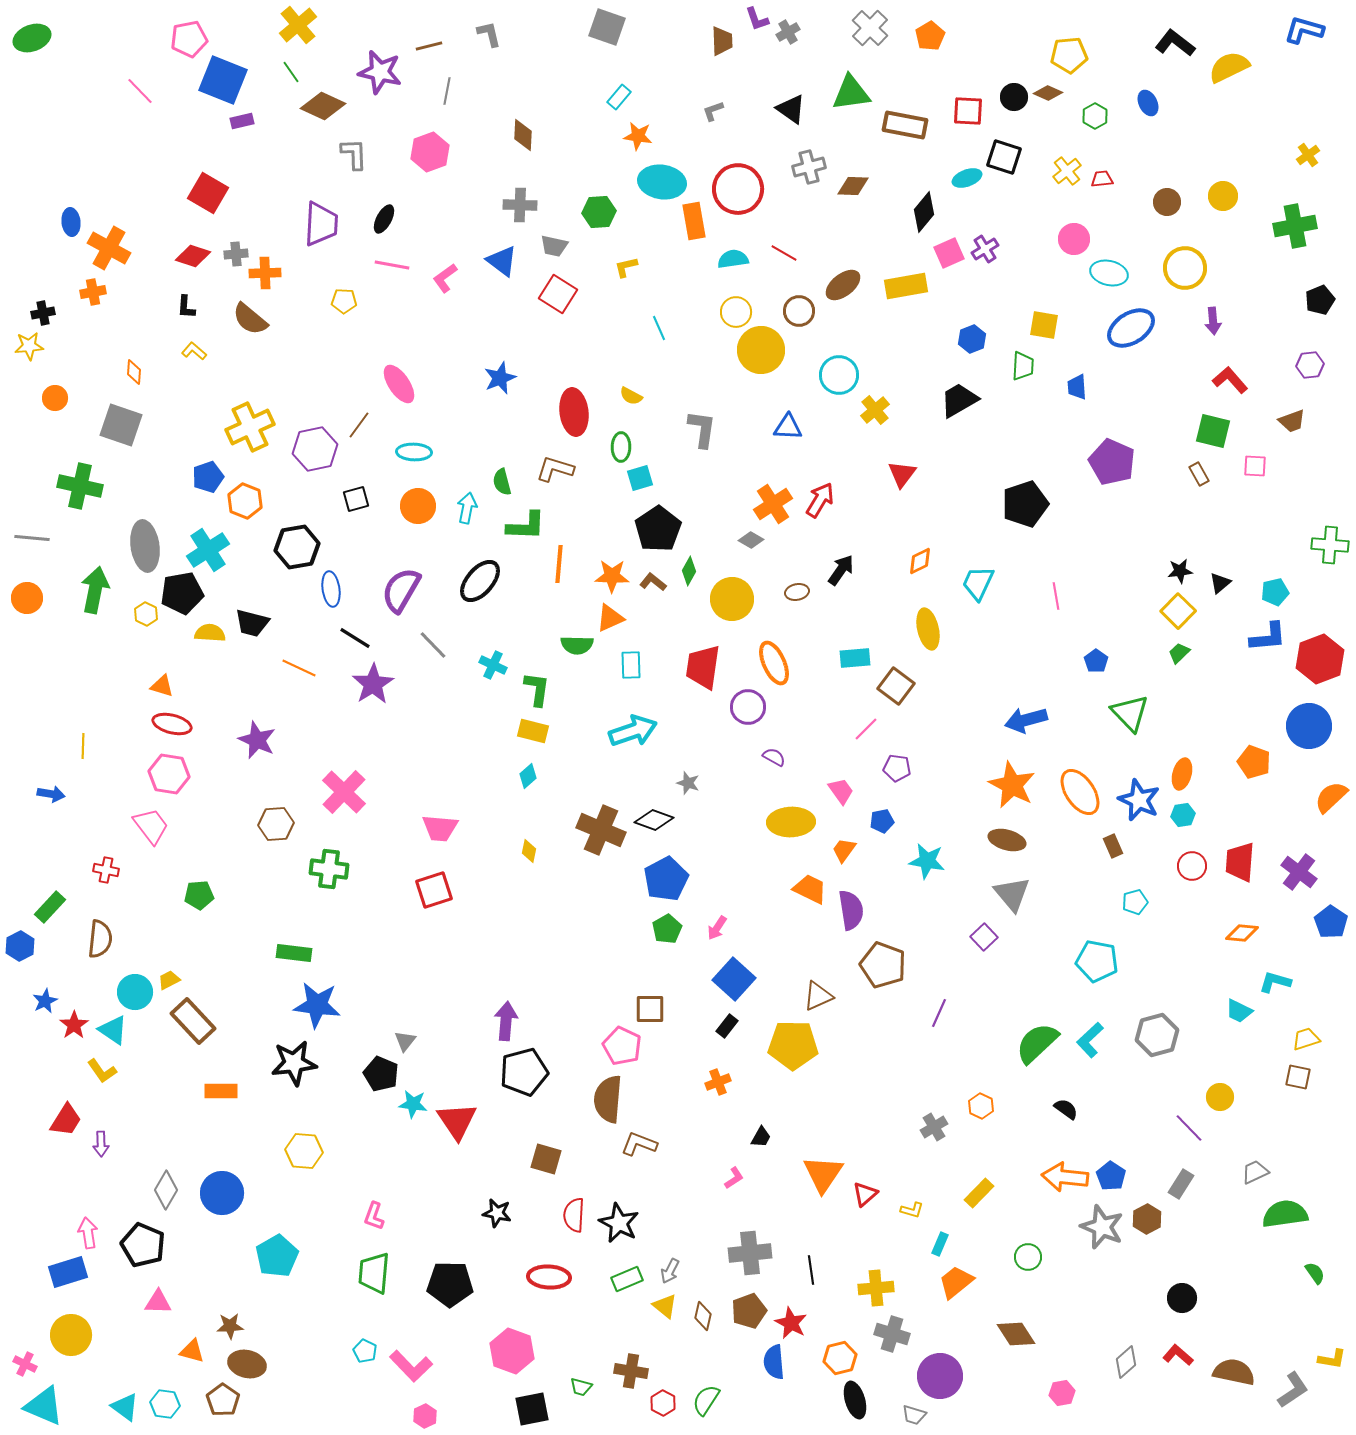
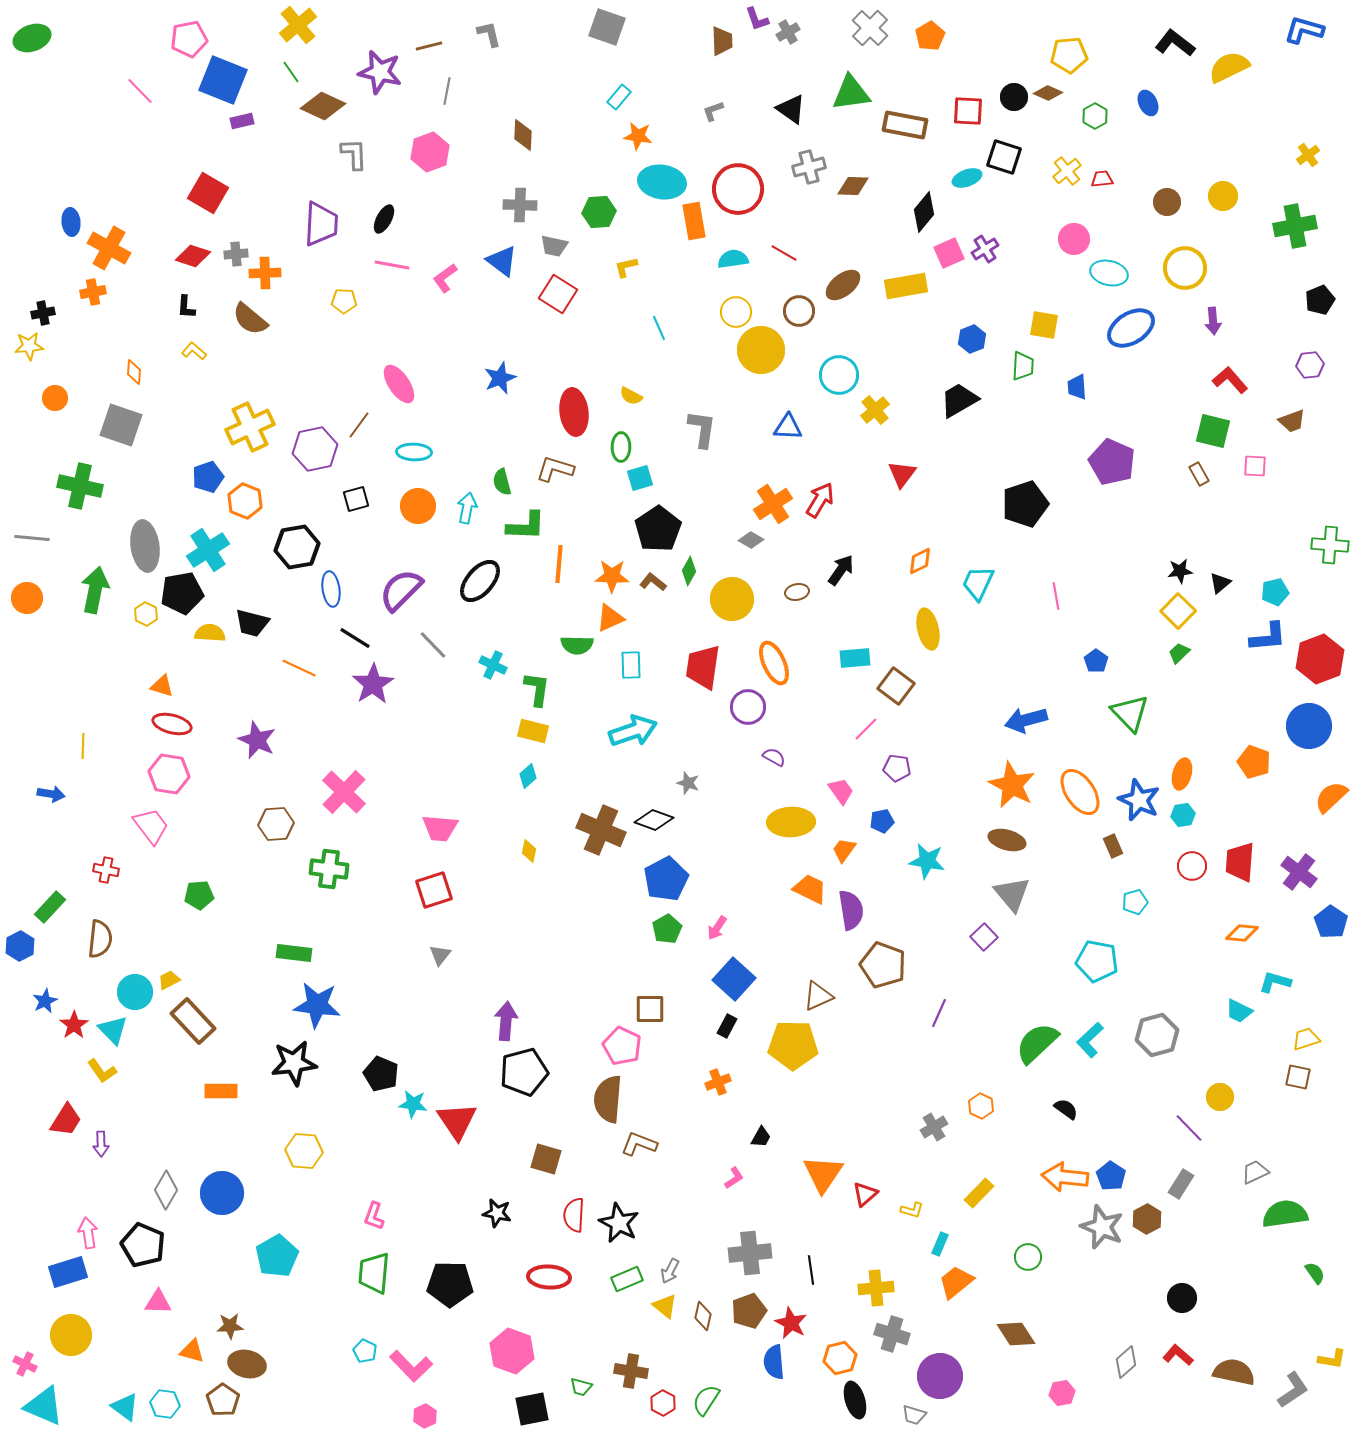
purple semicircle at (401, 590): rotated 15 degrees clockwise
black rectangle at (727, 1026): rotated 10 degrees counterclockwise
cyan triangle at (113, 1030): rotated 12 degrees clockwise
gray triangle at (405, 1041): moved 35 px right, 86 px up
